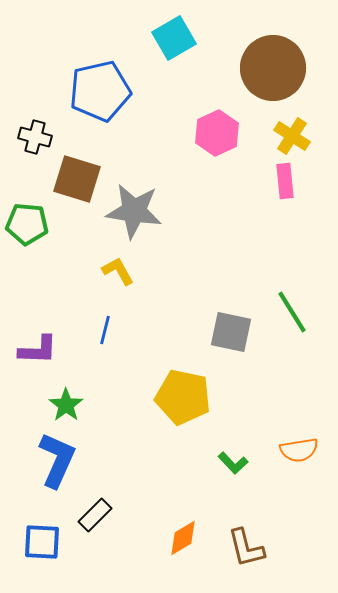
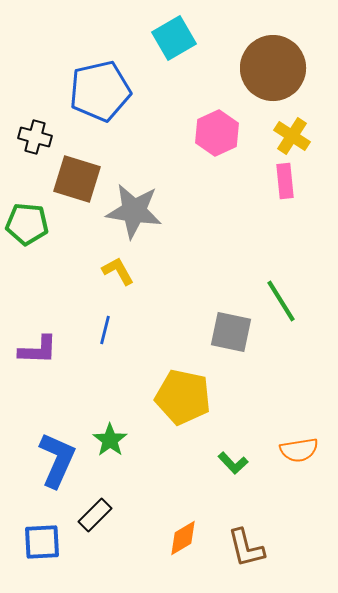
green line: moved 11 px left, 11 px up
green star: moved 44 px right, 35 px down
blue square: rotated 6 degrees counterclockwise
